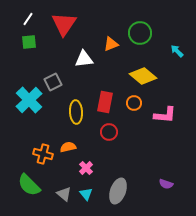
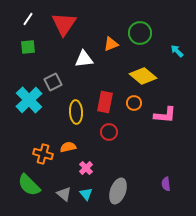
green square: moved 1 px left, 5 px down
purple semicircle: rotated 64 degrees clockwise
